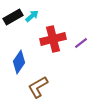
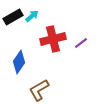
brown L-shape: moved 1 px right, 3 px down
